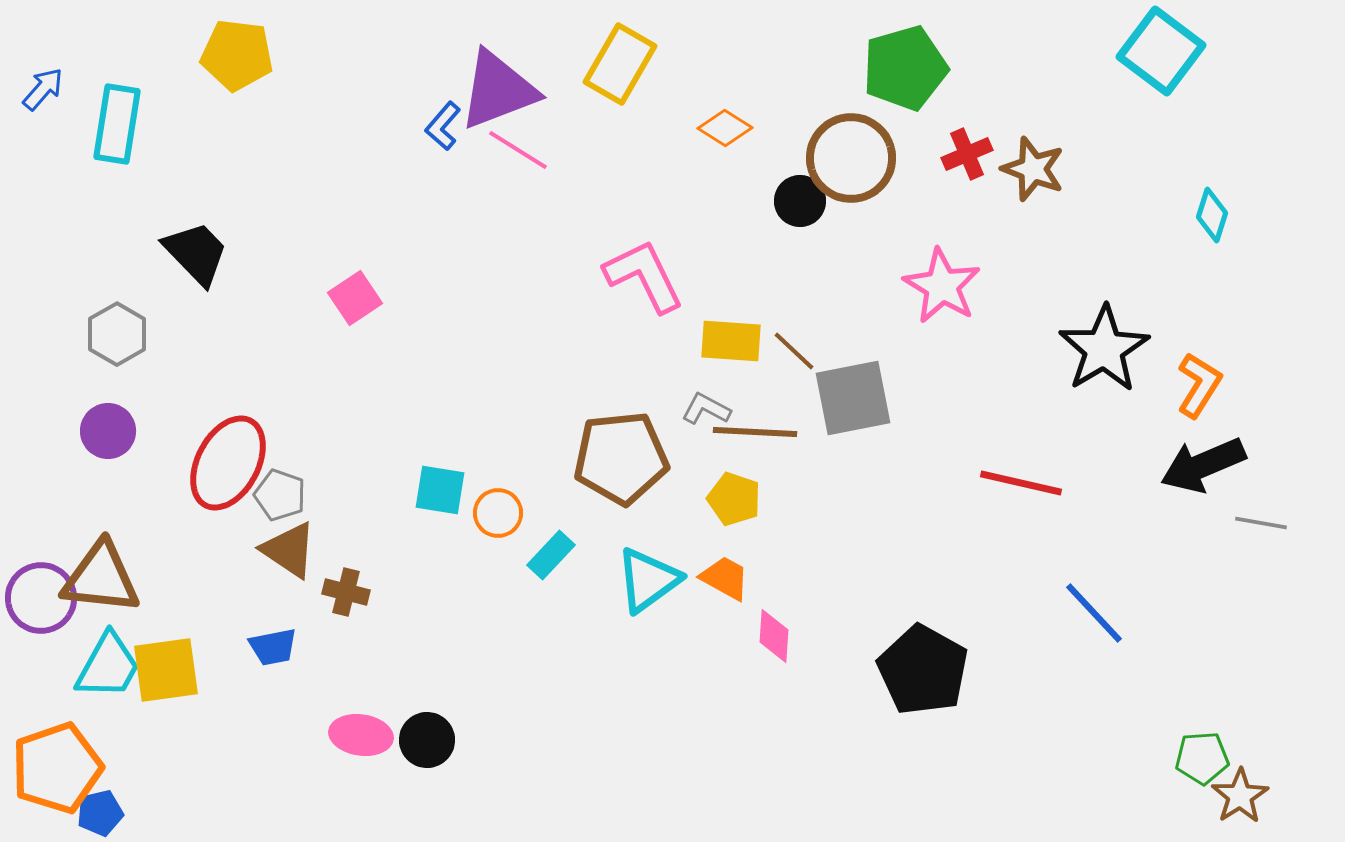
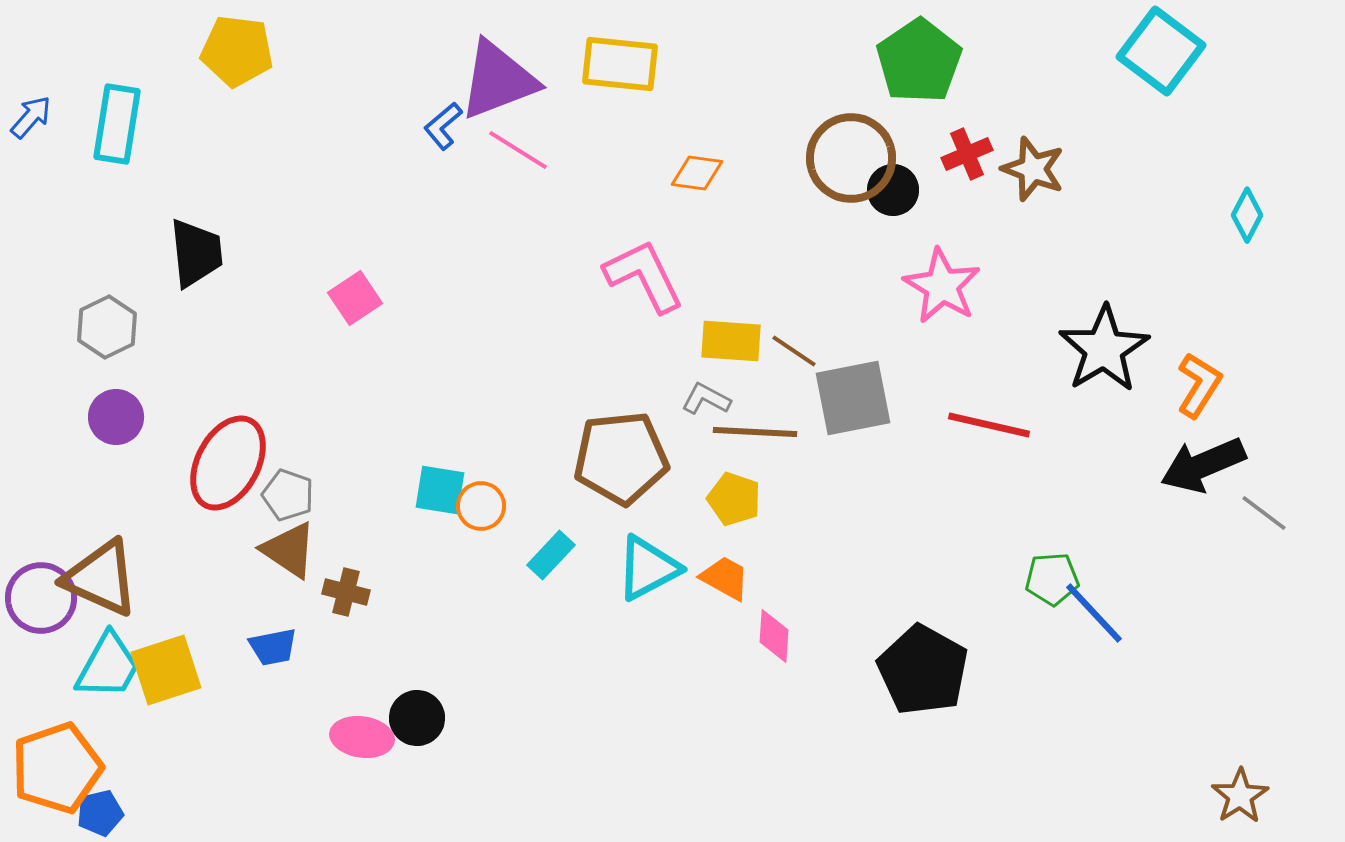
yellow pentagon at (237, 55): moved 4 px up
yellow rectangle at (620, 64): rotated 66 degrees clockwise
green pentagon at (905, 68): moved 14 px right, 7 px up; rotated 18 degrees counterclockwise
blue arrow at (43, 89): moved 12 px left, 28 px down
purple triangle at (498, 90): moved 10 px up
blue L-shape at (443, 126): rotated 9 degrees clockwise
orange diamond at (725, 128): moved 28 px left, 45 px down; rotated 24 degrees counterclockwise
black circle at (800, 201): moved 93 px right, 11 px up
cyan diamond at (1212, 215): moved 35 px right; rotated 10 degrees clockwise
black trapezoid at (196, 253): rotated 38 degrees clockwise
gray hexagon at (117, 334): moved 10 px left, 7 px up; rotated 4 degrees clockwise
brown line at (794, 351): rotated 9 degrees counterclockwise
gray L-shape at (706, 409): moved 10 px up
purple circle at (108, 431): moved 8 px right, 14 px up
red line at (1021, 483): moved 32 px left, 58 px up
gray pentagon at (280, 495): moved 8 px right
orange circle at (498, 513): moved 17 px left, 7 px up
gray line at (1261, 523): moved 3 px right, 10 px up; rotated 27 degrees clockwise
brown triangle at (101, 578): rotated 18 degrees clockwise
cyan triangle at (648, 580): moved 12 px up; rotated 8 degrees clockwise
yellow square at (166, 670): rotated 10 degrees counterclockwise
pink ellipse at (361, 735): moved 1 px right, 2 px down
black circle at (427, 740): moved 10 px left, 22 px up
green pentagon at (1202, 758): moved 150 px left, 179 px up
